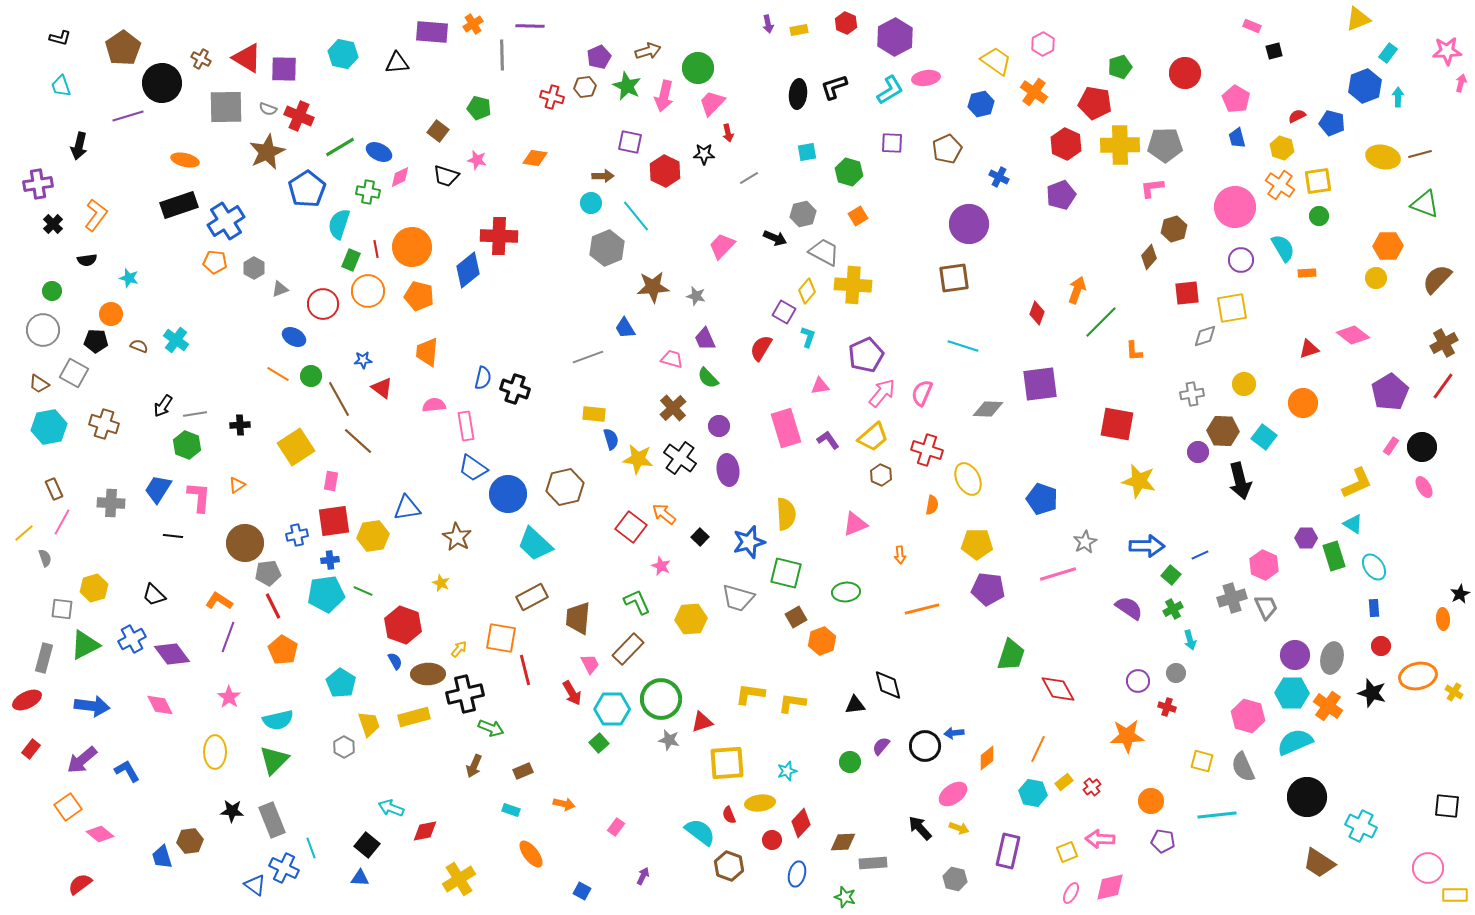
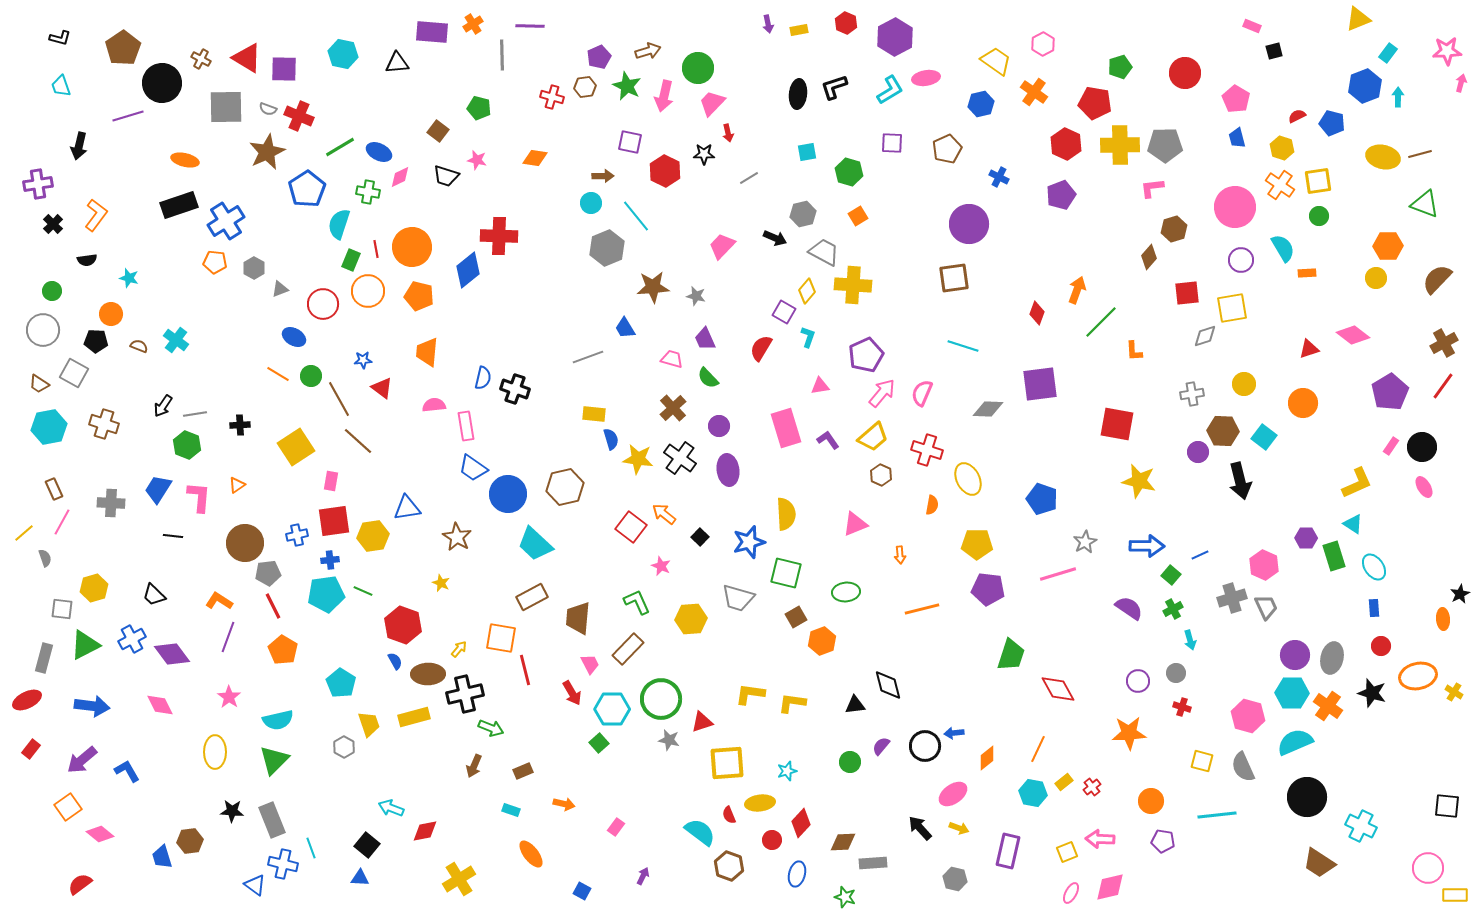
red cross at (1167, 707): moved 15 px right
orange star at (1127, 736): moved 2 px right, 3 px up
blue cross at (284, 868): moved 1 px left, 4 px up; rotated 12 degrees counterclockwise
